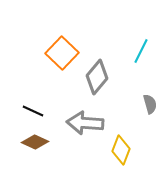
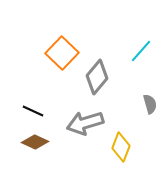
cyan line: rotated 15 degrees clockwise
gray arrow: rotated 21 degrees counterclockwise
yellow diamond: moved 3 px up
